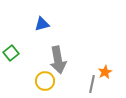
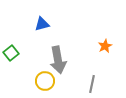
orange star: moved 26 px up
